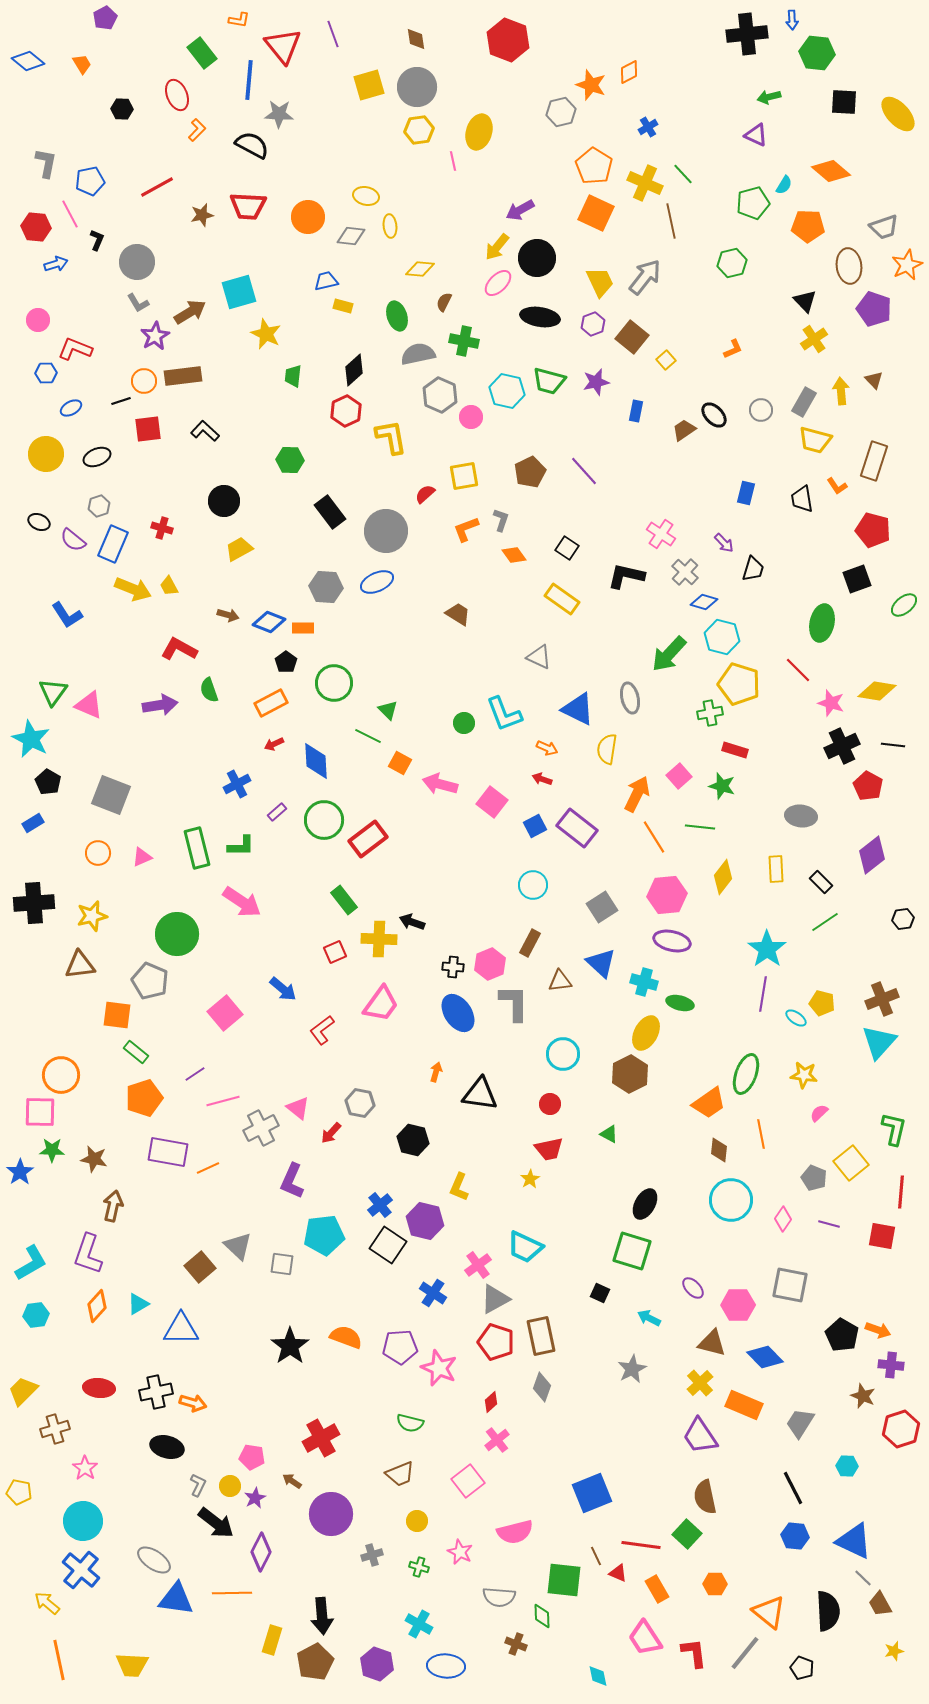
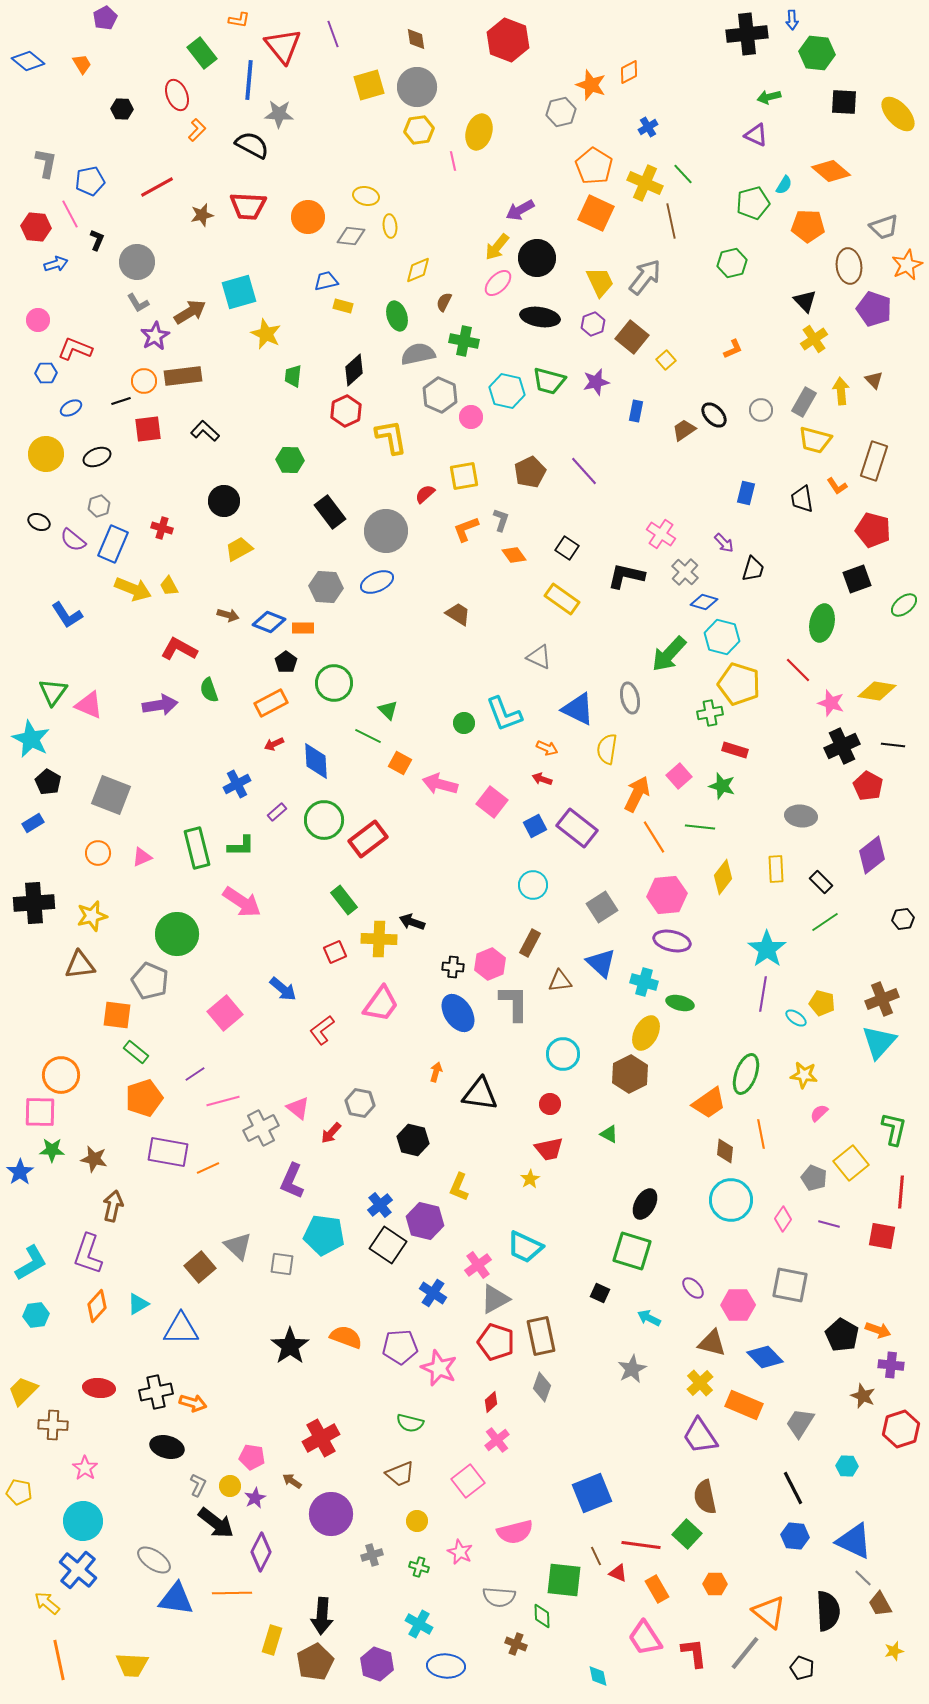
yellow diamond at (420, 269): moved 2 px left, 1 px down; rotated 28 degrees counterclockwise
brown diamond at (719, 1150): moved 6 px right, 1 px down
cyan pentagon at (324, 1235): rotated 15 degrees clockwise
brown cross at (55, 1429): moved 2 px left, 4 px up; rotated 20 degrees clockwise
blue cross at (81, 1570): moved 3 px left
black arrow at (322, 1616): rotated 9 degrees clockwise
